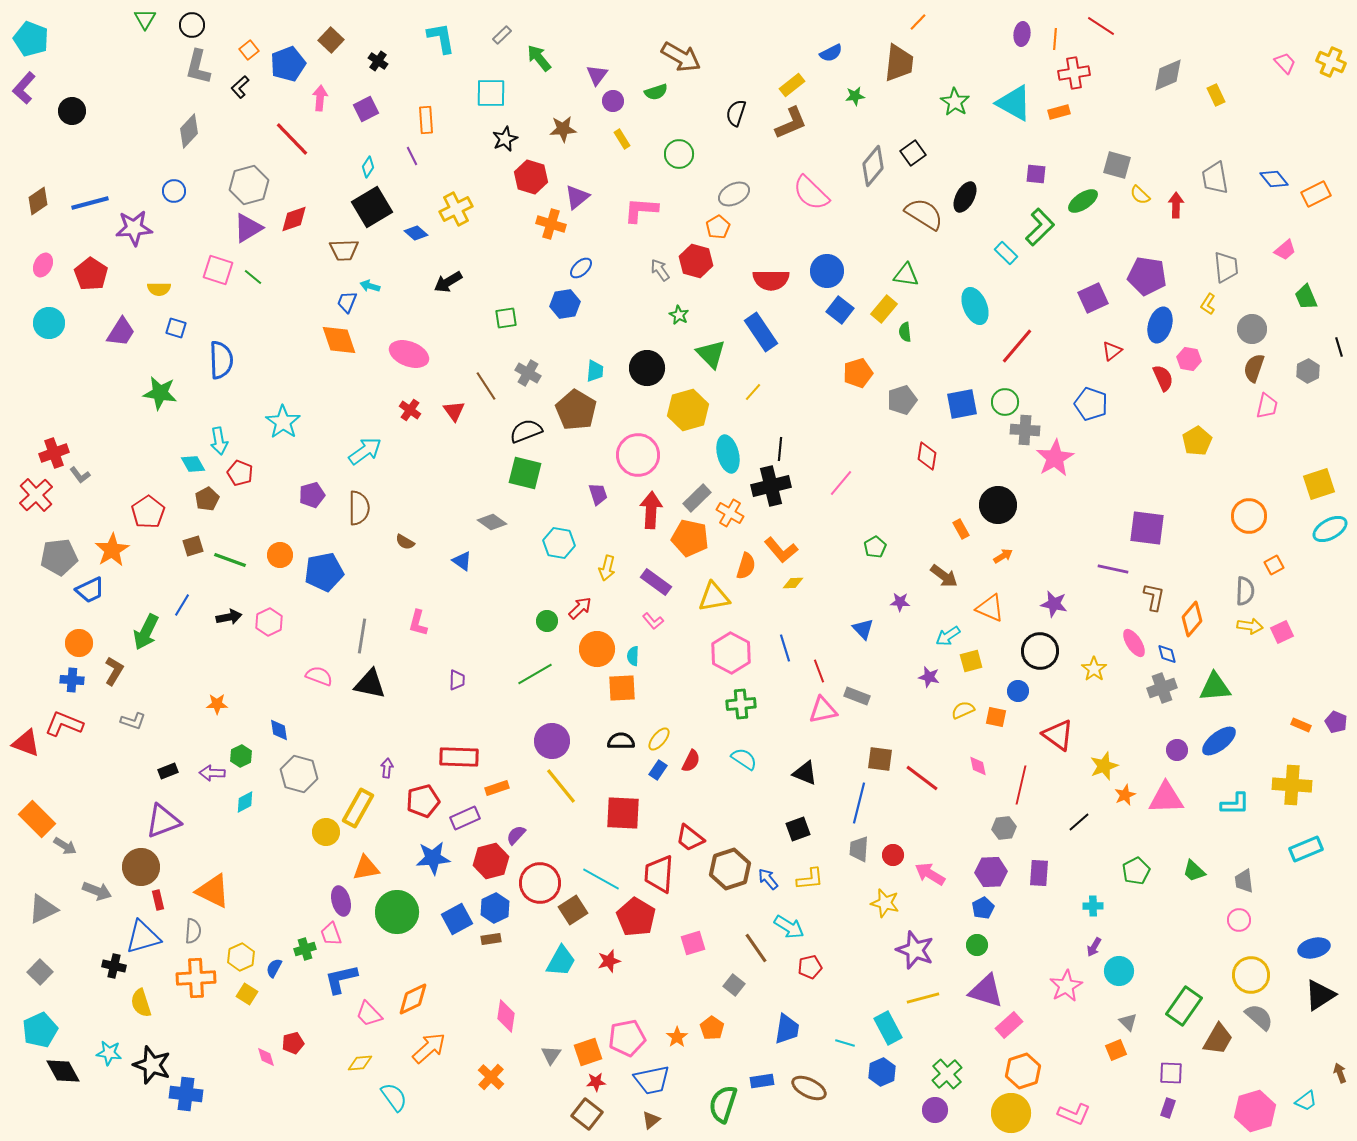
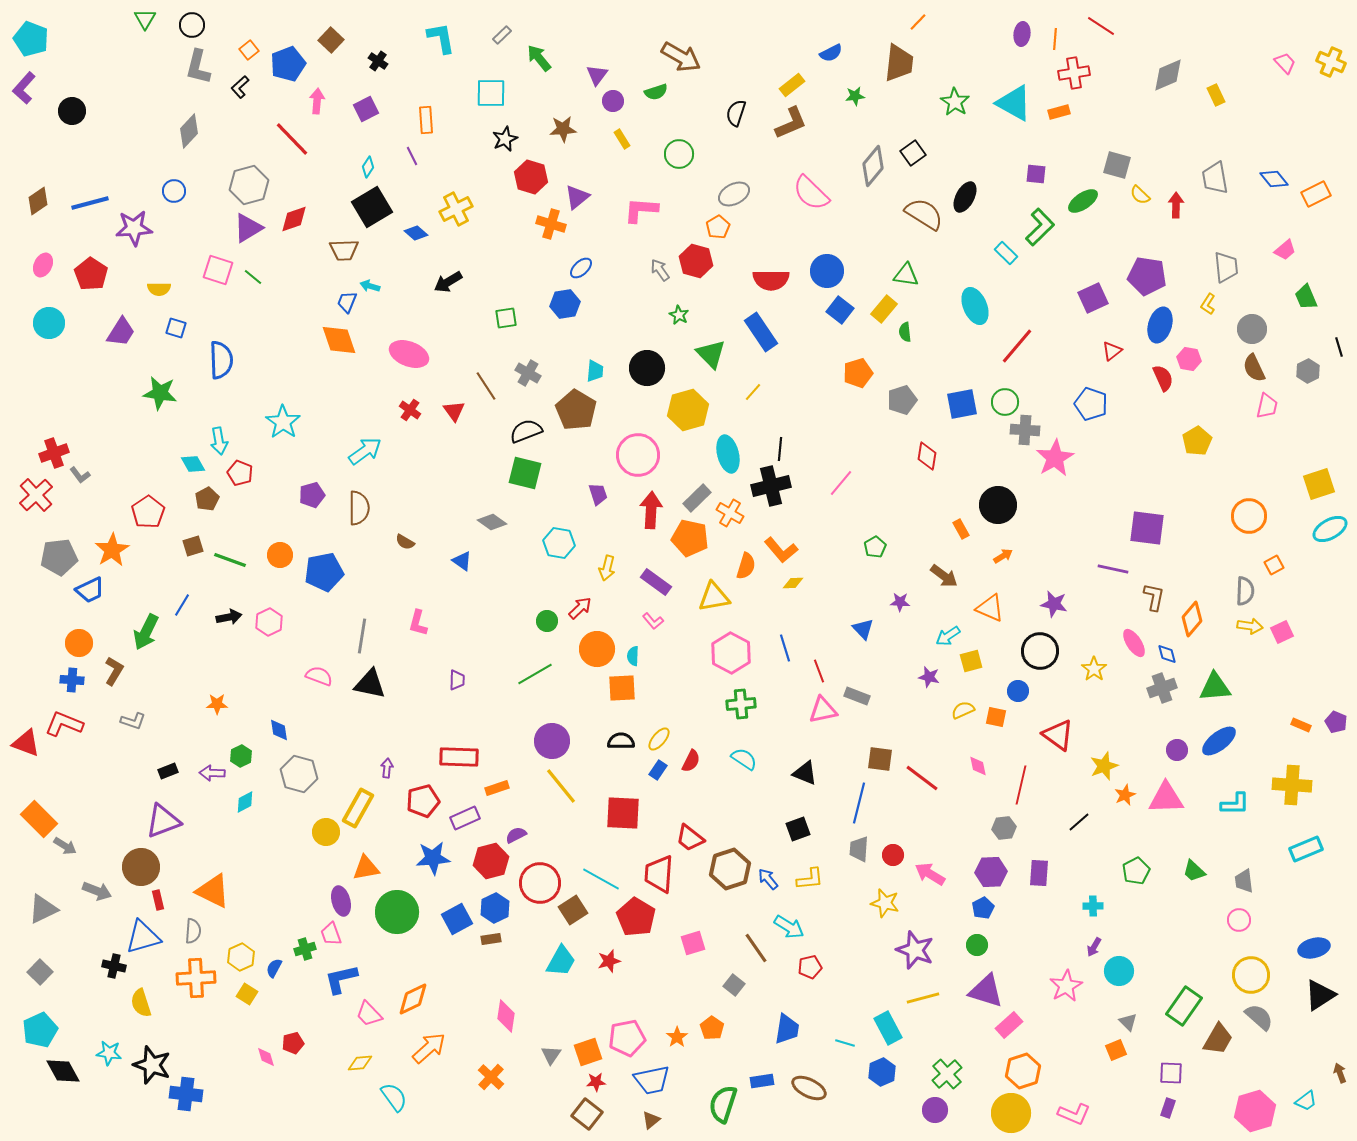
pink arrow at (320, 98): moved 3 px left, 3 px down
brown semicircle at (1254, 368): rotated 44 degrees counterclockwise
orange rectangle at (37, 819): moved 2 px right
purple semicircle at (516, 835): rotated 20 degrees clockwise
